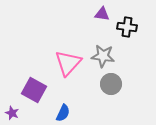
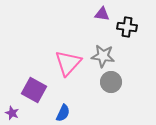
gray circle: moved 2 px up
